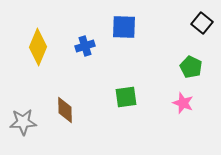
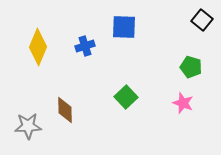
black square: moved 3 px up
green pentagon: rotated 10 degrees counterclockwise
green square: rotated 35 degrees counterclockwise
gray star: moved 5 px right, 4 px down
